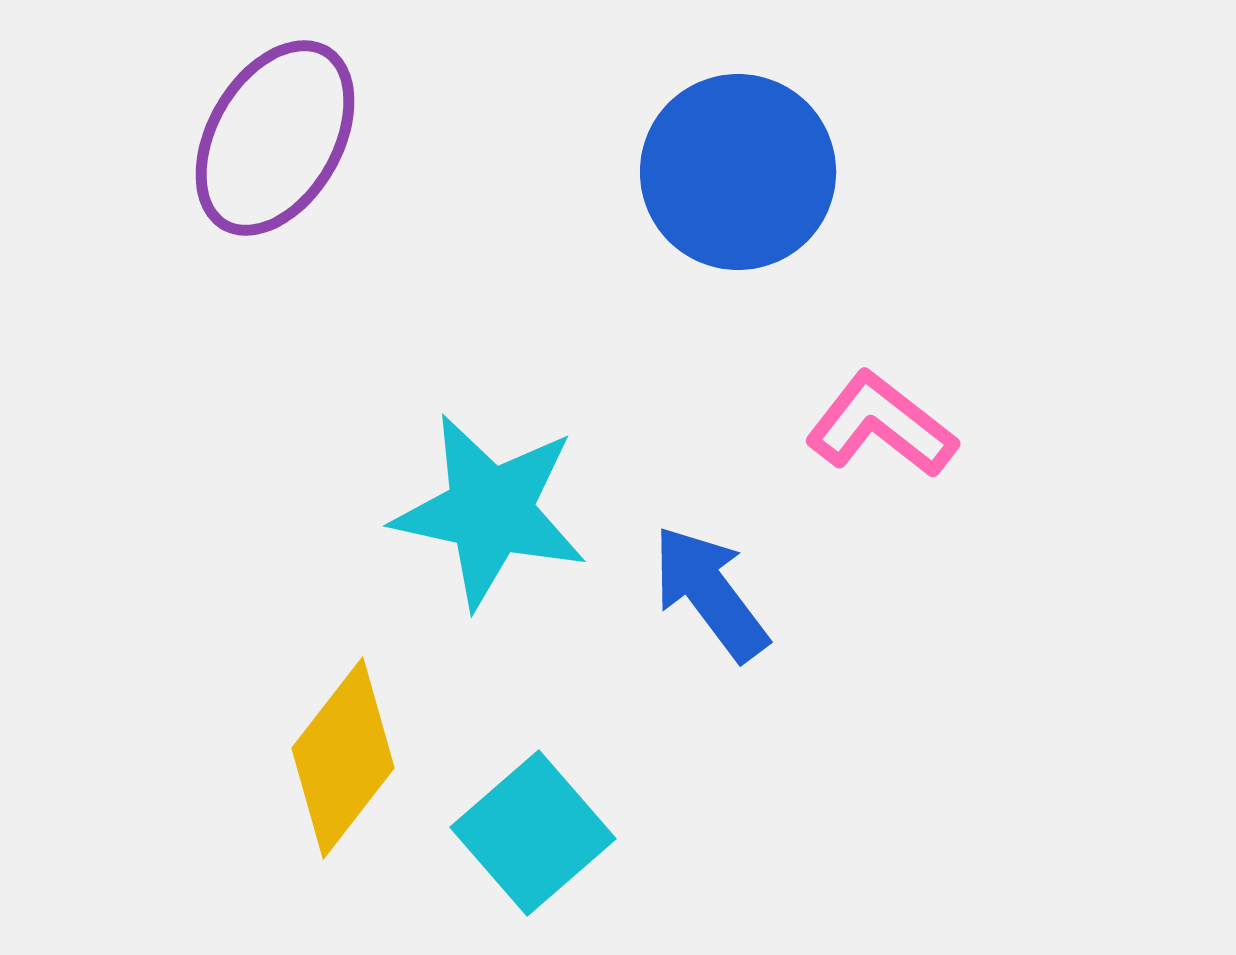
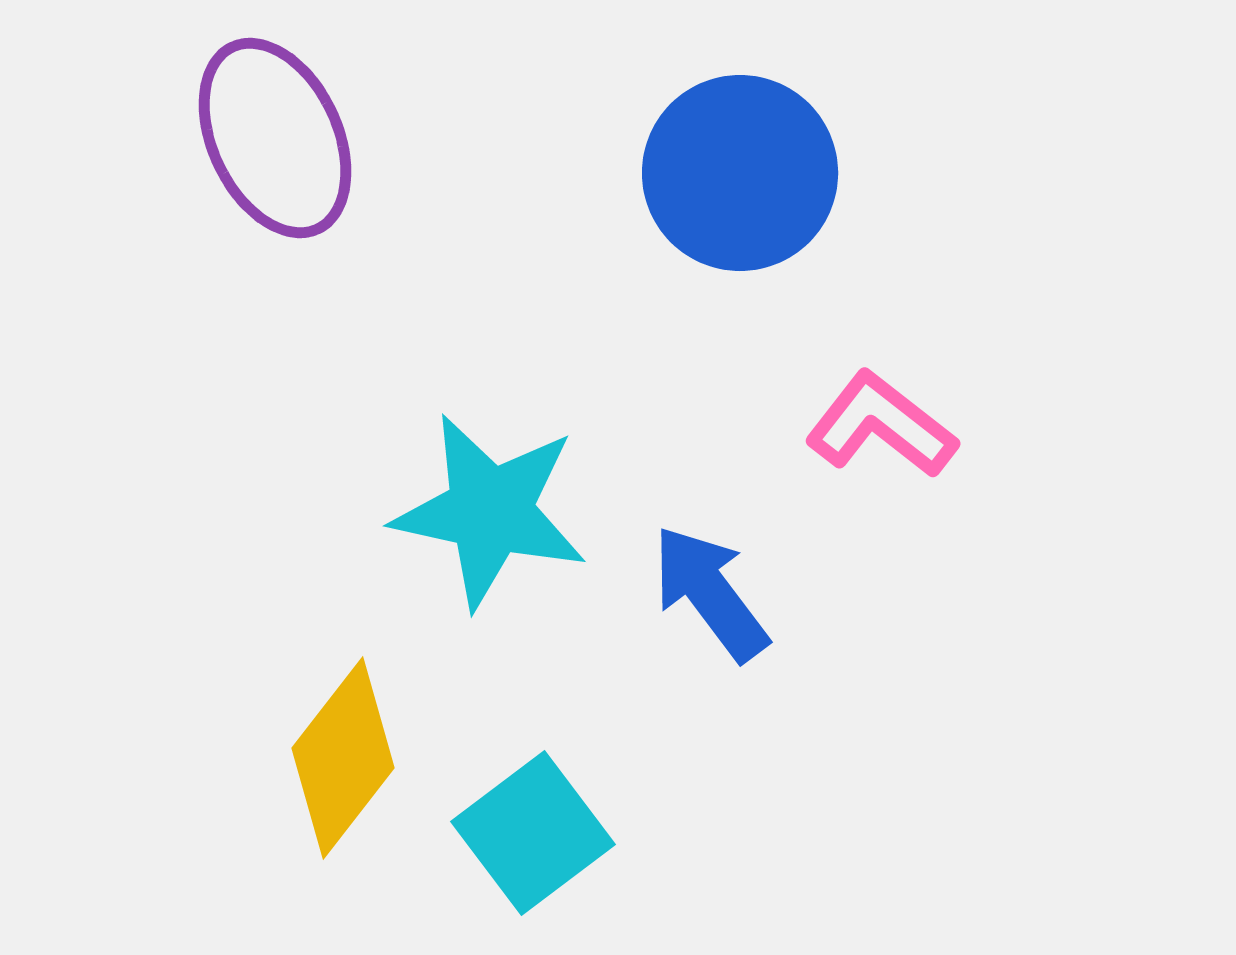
purple ellipse: rotated 55 degrees counterclockwise
blue circle: moved 2 px right, 1 px down
cyan square: rotated 4 degrees clockwise
